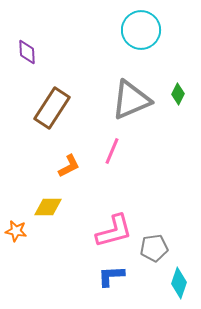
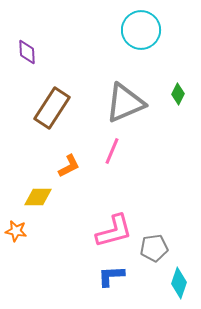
gray triangle: moved 6 px left, 3 px down
yellow diamond: moved 10 px left, 10 px up
